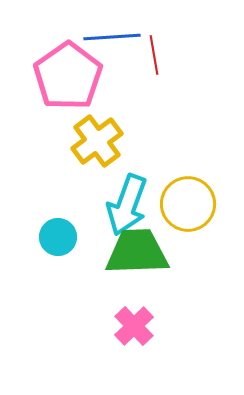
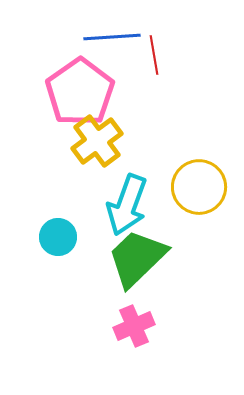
pink pentagon: moved 12 px right, 16 px down
yellow circle: moved 11 px right, 17 px up
green trapezoid: moved 6 px down; rotated 42 degrees counterclockwise
pink cross: rotated 21 degrees clockwise
